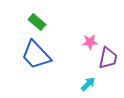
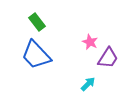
green rectangle: rotated 12 degrees clockwise
pink star: rotated 28 degrees clockwise
purple trapezoid: rotated 20 degrees clockwise
